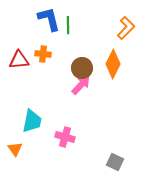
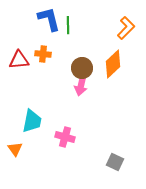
orange diamond: rotated 20 degrees clockwise
pink arrow: rotated 150 degrees clockwise
